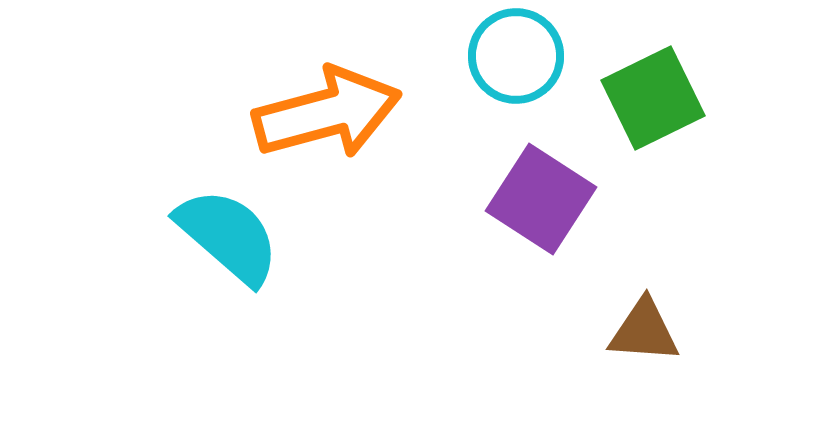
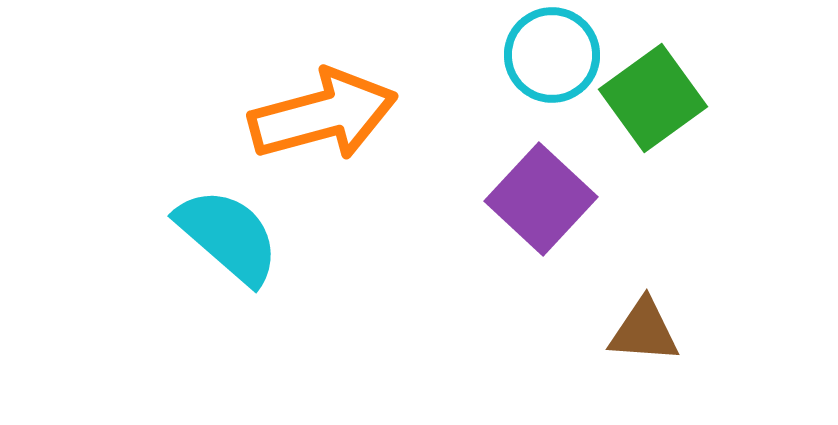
cyan circle: moved 36 px right, 1 px up
green square: rotated 10 degrees counterclockwise
orange arrow: moved 4 px left, 2 px down
purple square: rotated 10 degrees clockwise
